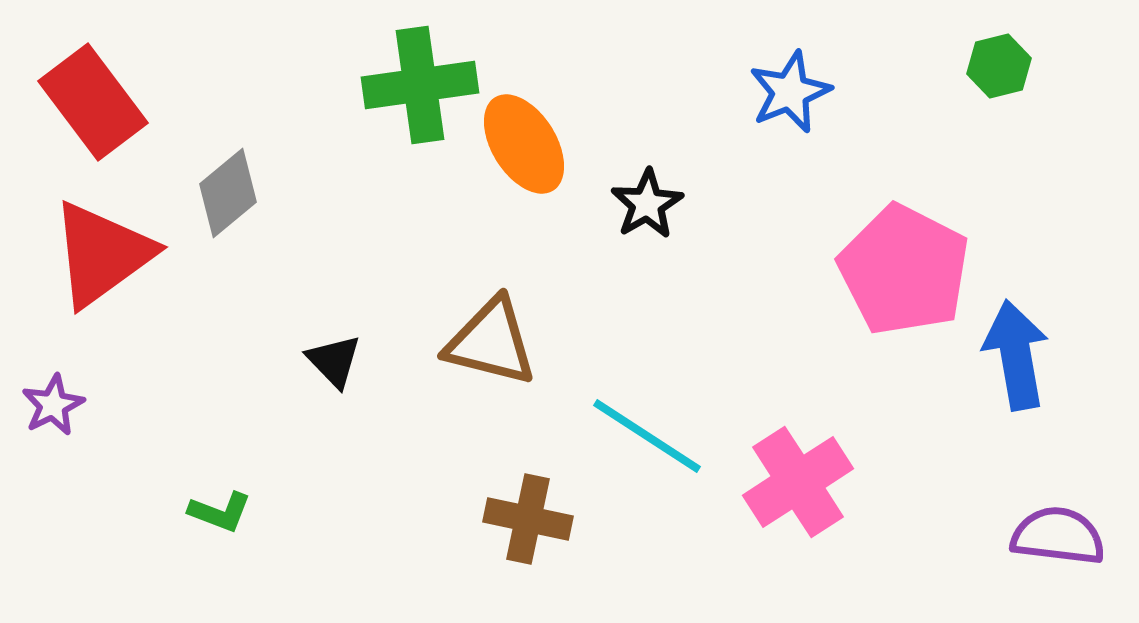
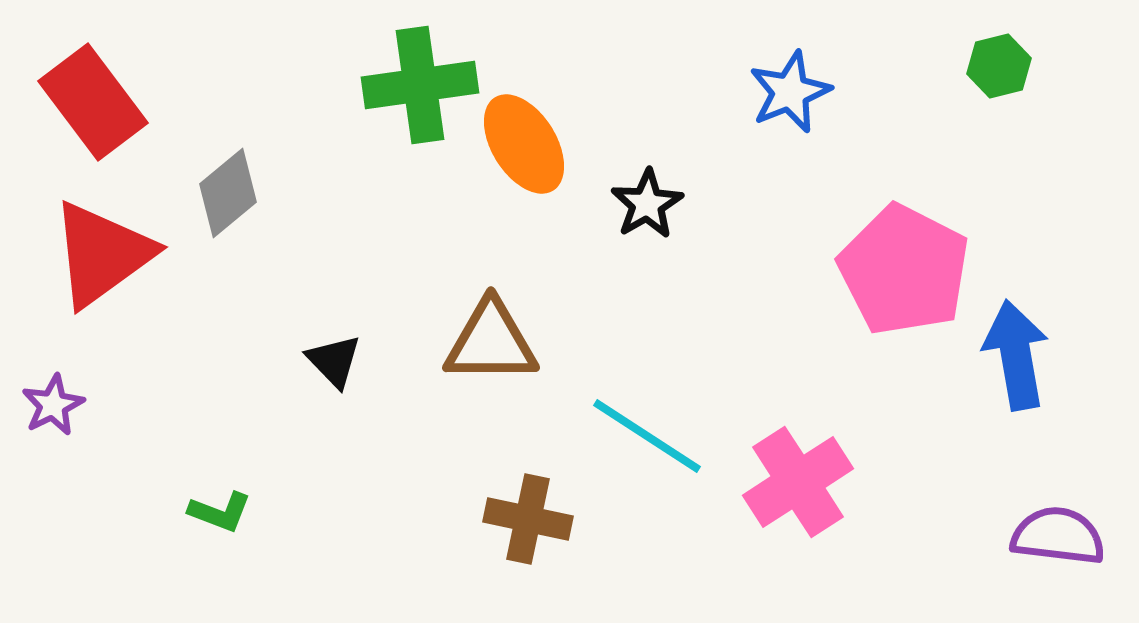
brown triangle: rotated 14 degrees counterclockwise
